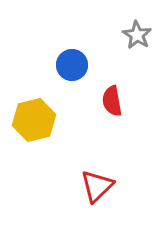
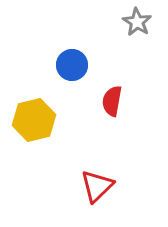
gray star: moved 13 px up
red semicircle: rotated 20 degrees clockwise
